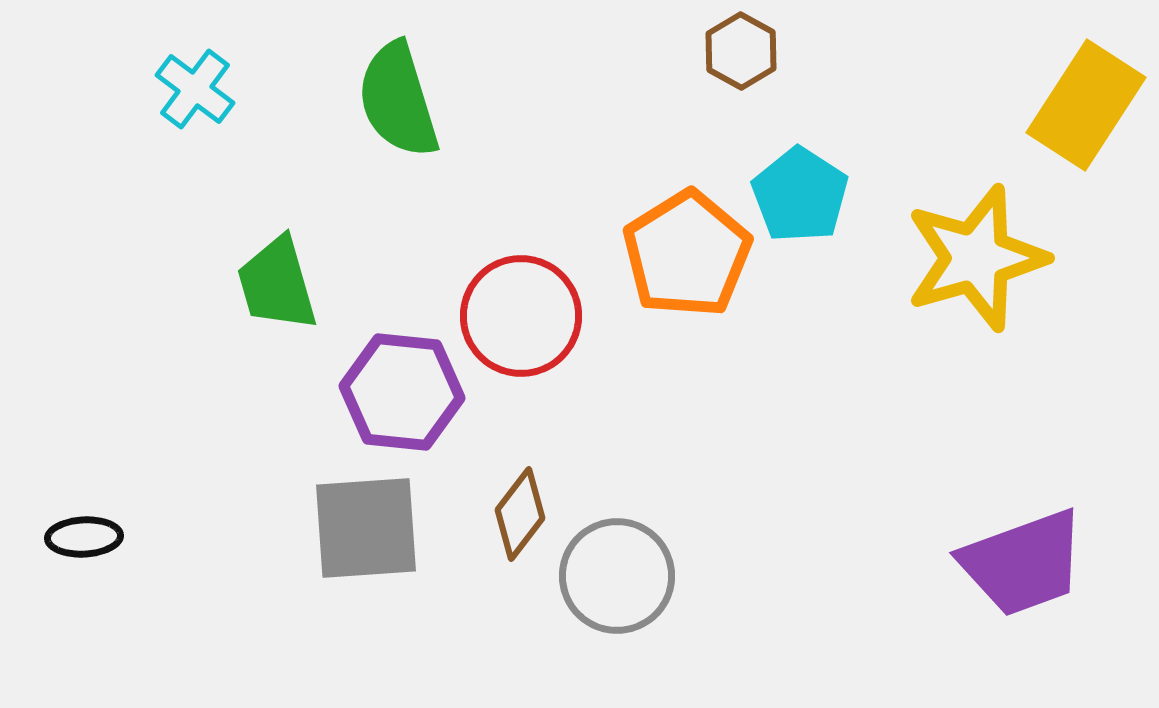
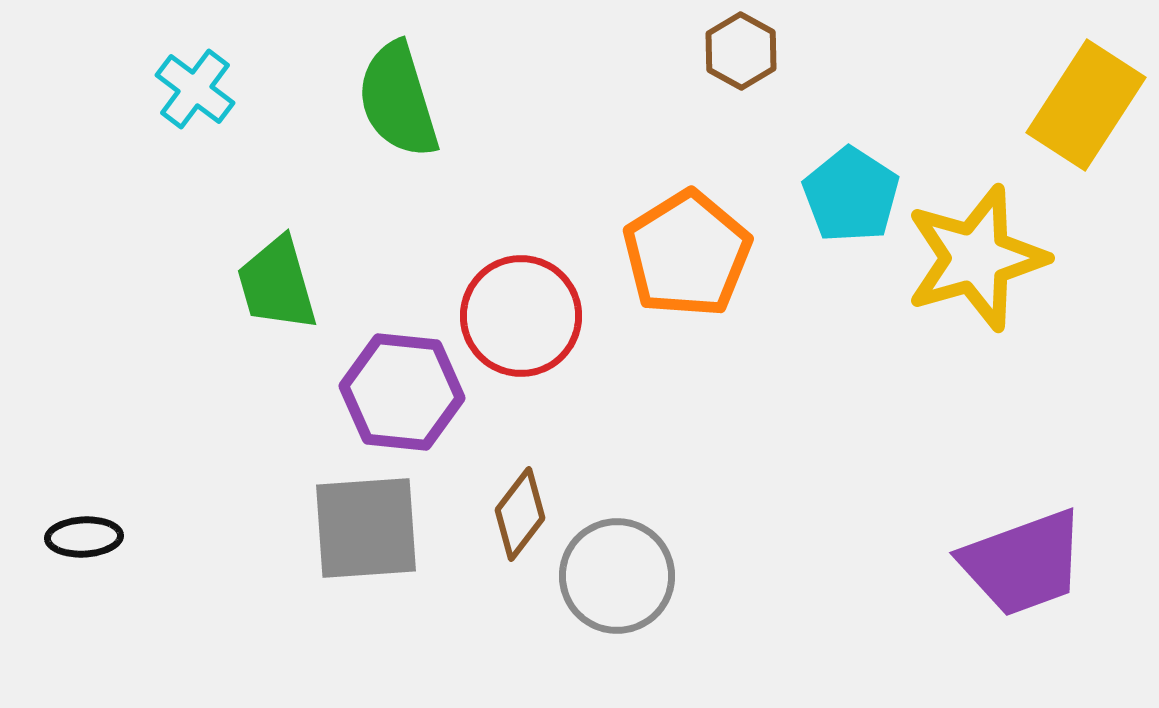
cyan pentagon: moved 51 px right
